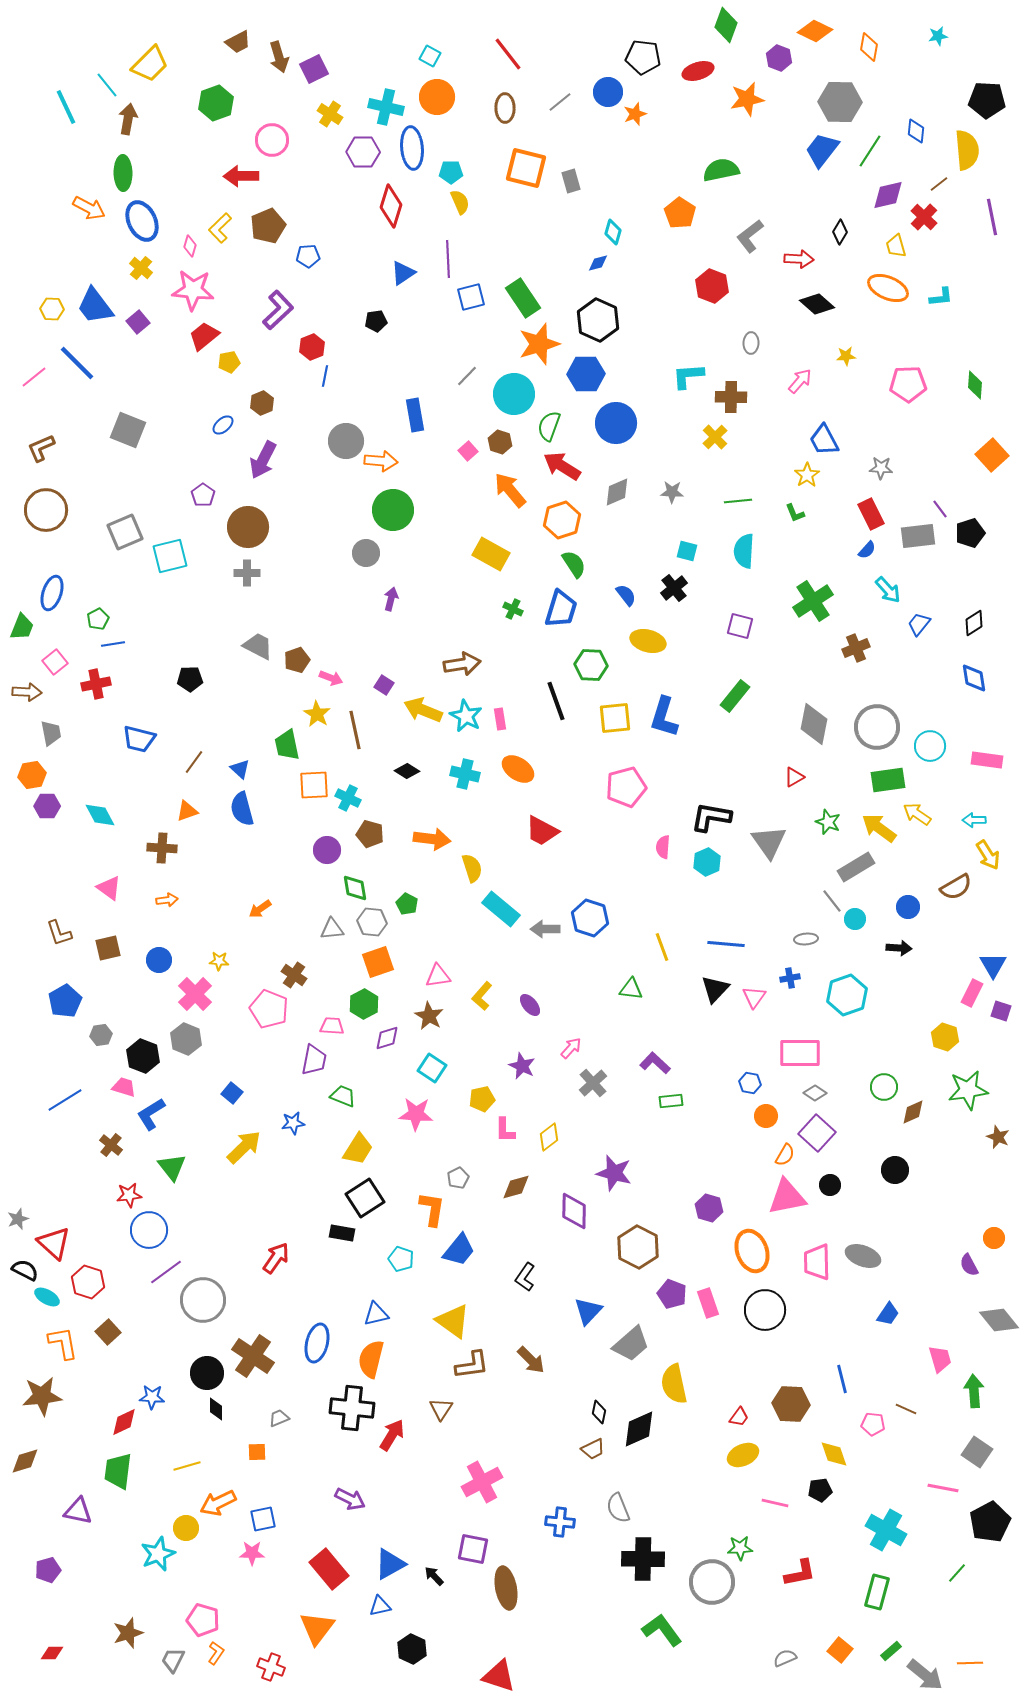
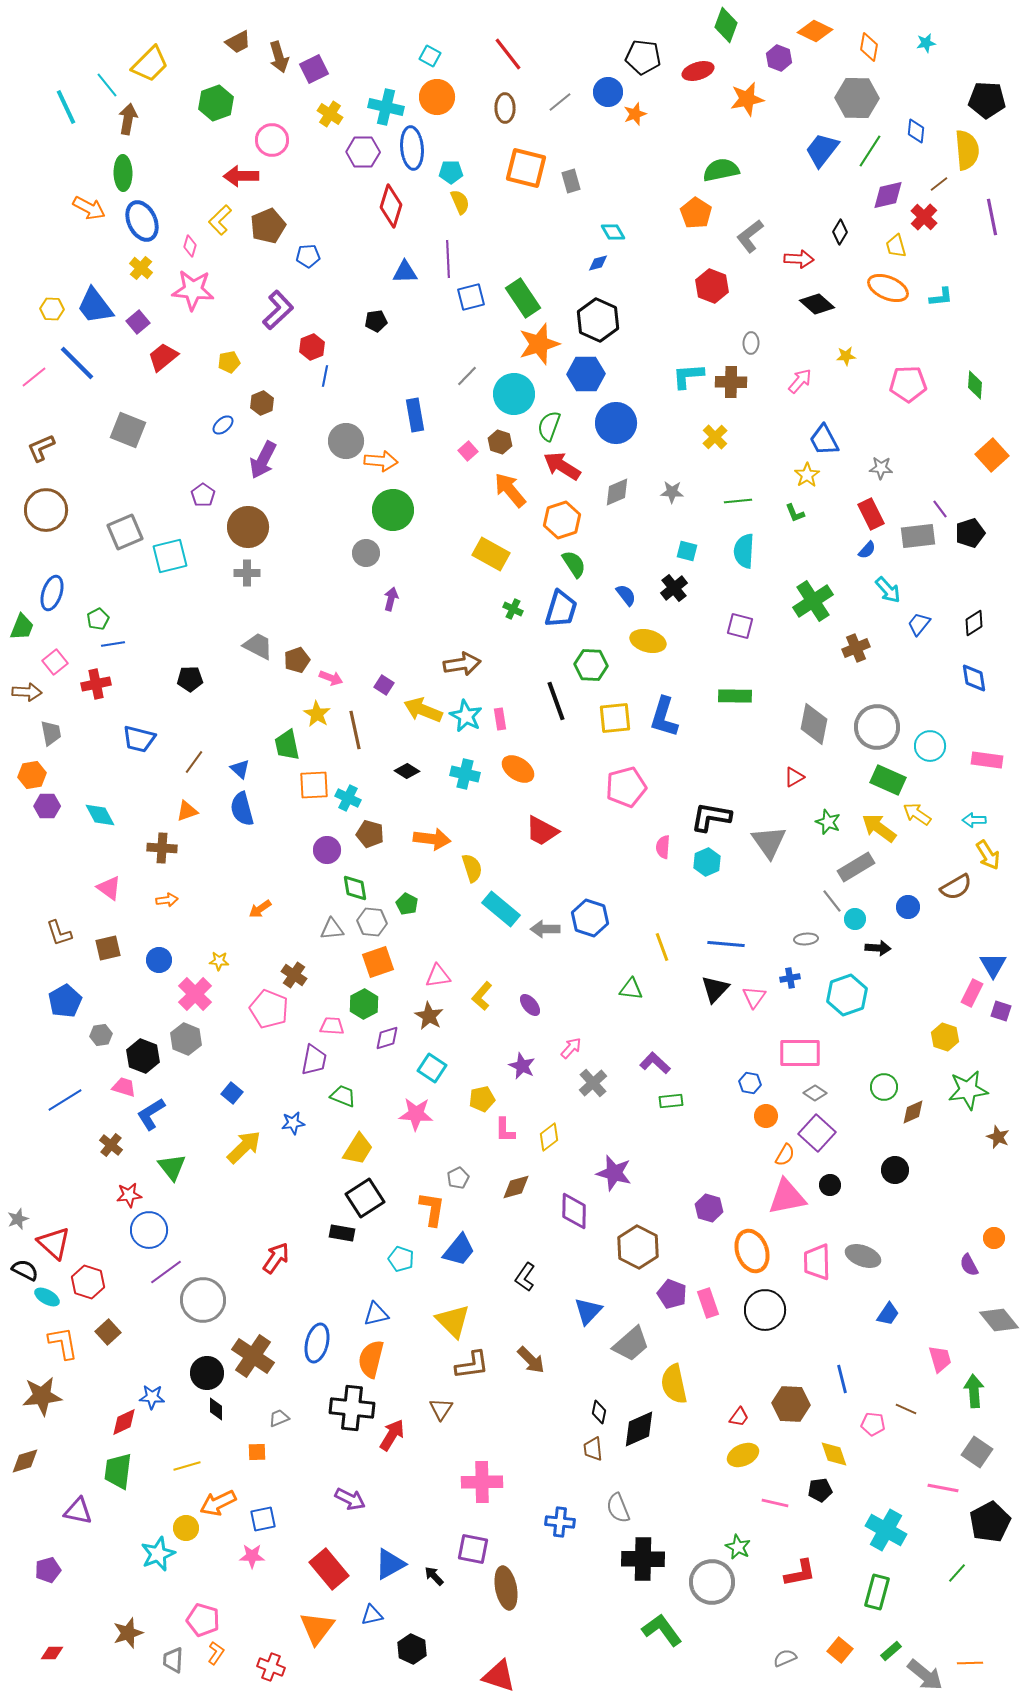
cyan star at (938, 36): moved 12 px left, 7 px down
gray hexagon at (840, 102): moved 17 px right, 4 px up
orange pentagon at (680, 213): moved 16 px right
yellow L-shape at (220, 228): moved 8 px up
cyan diamond at (613, 232): rotated 45 degrees counterclockwise
blue triangle at (403, 273): moved 2 px right, 1 px up; rotated 32 degrees clockwise
red trapezoid at (204, 336): moved 41 px left, 21 px down
brown cross at (731, 397): moved 15 px up
green rectangle at (735, 696): rotated 52 degrees clockwise
green rectangle at (888, 780): rotated 32 degrees clockwise
black arrow at (899, 948): moved 21 px left
yellow triangle at (453, 1321): rotated 9 degrees clockwise
brown trapezoid at (593, 1449): rotated 110 degrees clockwise
pink cross at (482, 1482): rotated 27 degrees clockwise
green star at (740, 1548): moved 2 px left, 1 px up; rotated 30 degrees clockwise
pink star at (252, 1553): moved 3 px down
blue triangle at (380, 1606): moved 8 px left, 9 px down
gray trapezoid at (173, 1660): rotated 24 degrees counterclockwise
